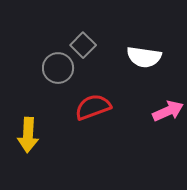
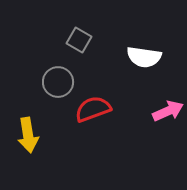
gray square: moved 4 px left, 5 px up; rotated 15 degrees counterclockwise
gray circle: moved 14 px down
red semicircle: moved 2 px down
yellow arrow: rotated 12 degrees counterclockwise
